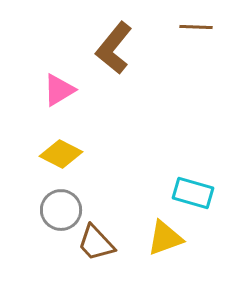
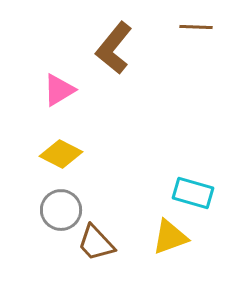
yellow triangle: moved 5 px right, 1 px up
